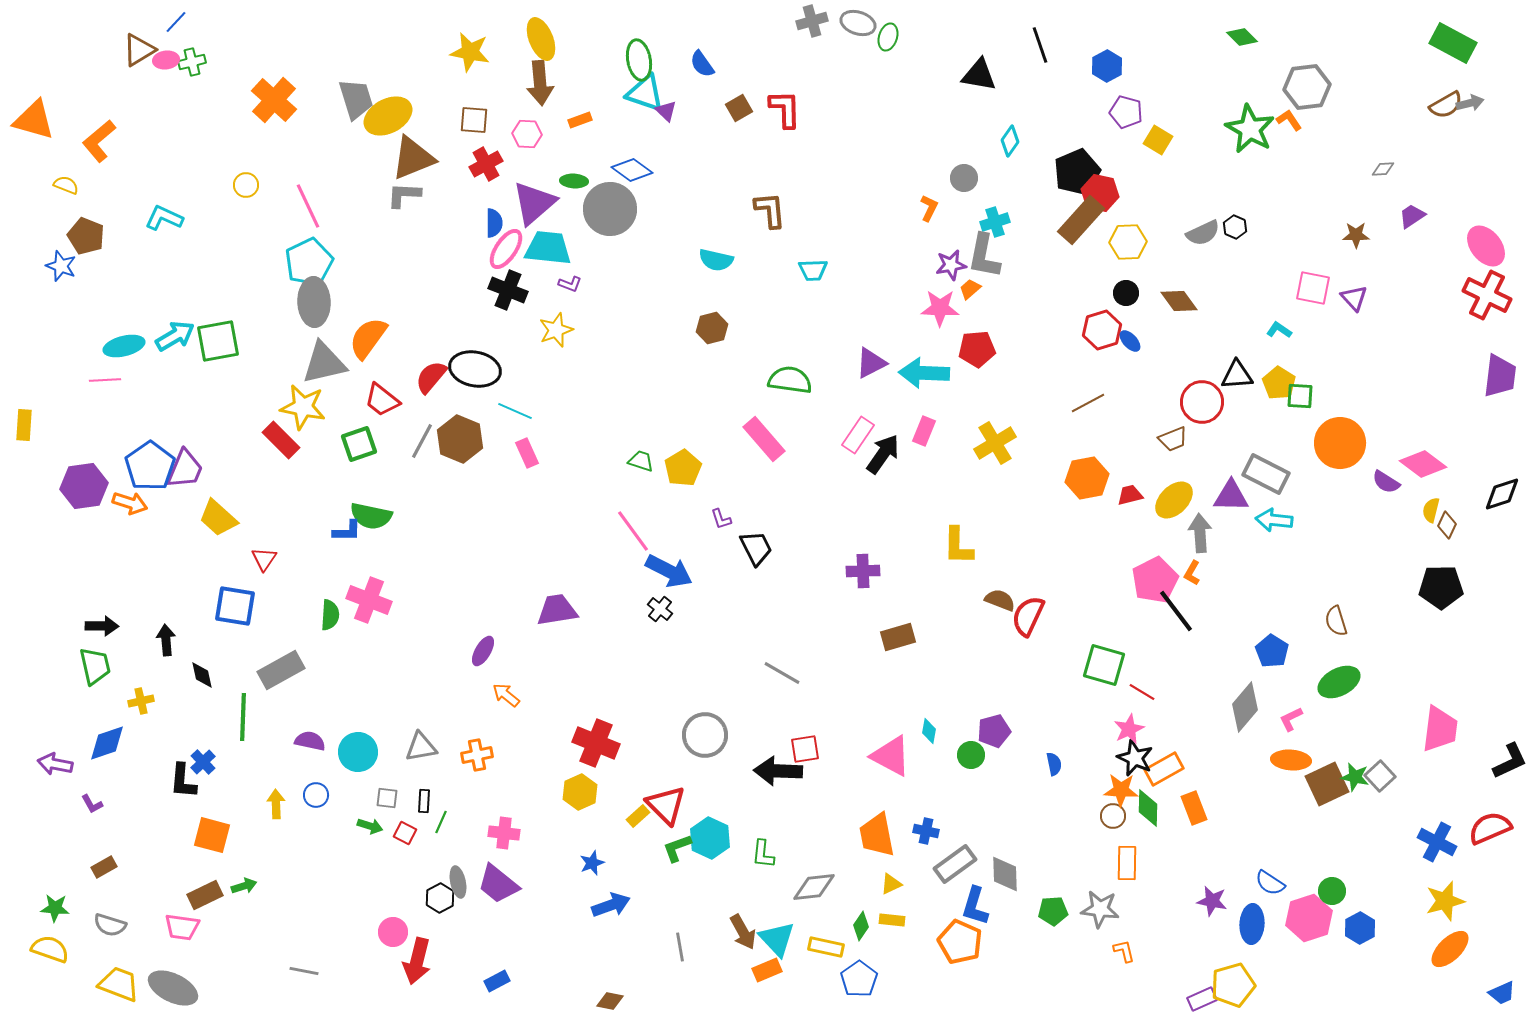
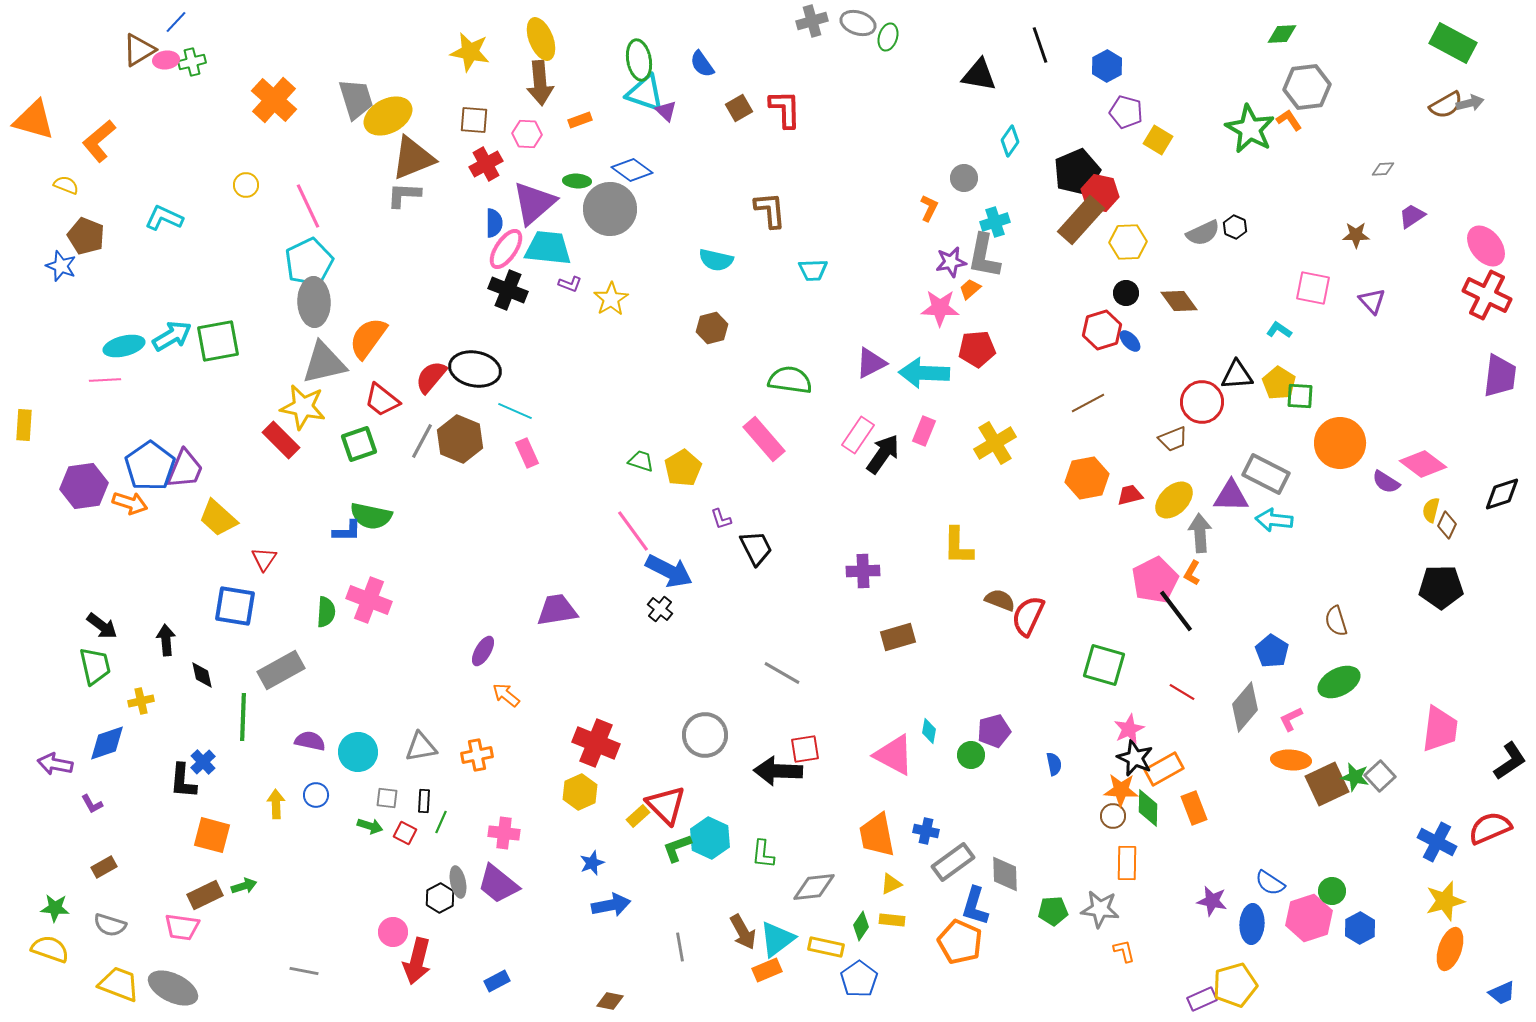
green diamond at (1242, 37): moved 40 px right, 3 px up; rotated 48 degrees counterclockwise
green ellipse at (574, 181): moved 3 px right
purple star at (951, 265): moved 3 px up
purple triangle at (1354, 298): moved 18 px right, 3 px down
yellow star at (556, 330): moved 55 px right, 31 px up; rotated 12 degrees counterclockwise
cyan arrow at (175, 336): moved 3 px left
green semicircle at (330, 615): moved 4 px left, 3 px up
black arrow at (102, 626): rotated 36 degrees clockwise
red line at (1142, 692): moved 40 px right
pink triangle at (891, 756): moved 3 px right, 1 px up
black L-shape at (1510, 761): rotated 9 degrees counterclockwise
gray rectangle at (955, 864): moved 2 px left, 2 px up
blue arrow at (611, 905): rotated 9 degrees clockwise
cyan triangle at (777, 939): rotated 36 degrees clockwise
orange ellipse at (1450, 949): rotated 27 degrees counterclockwise
yellow pentagon at (1233, 985): moved 2 px right
